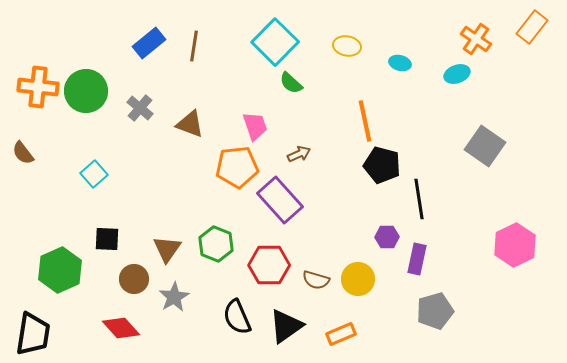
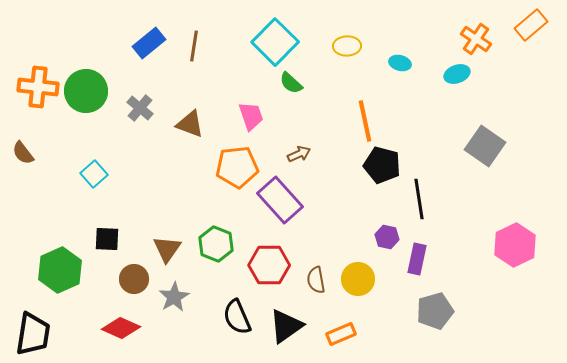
orange rectangle at (532, 27): moved 1 px left, 2 px up; rotated 12 degrees clockwise
yellow ellipse at (347, 46): rotated 12 degrees counterclockwise
pink trapezoid at (255, 126): moved 4 px left, 10 px up
purple hexagon at (387, 237): rotated 15 degrees clockwise
brown semicircle at (316, 280): rotated 64 degrees clockwise
red diamond at (121, 328): rotated 24 degrees counterclockwise
